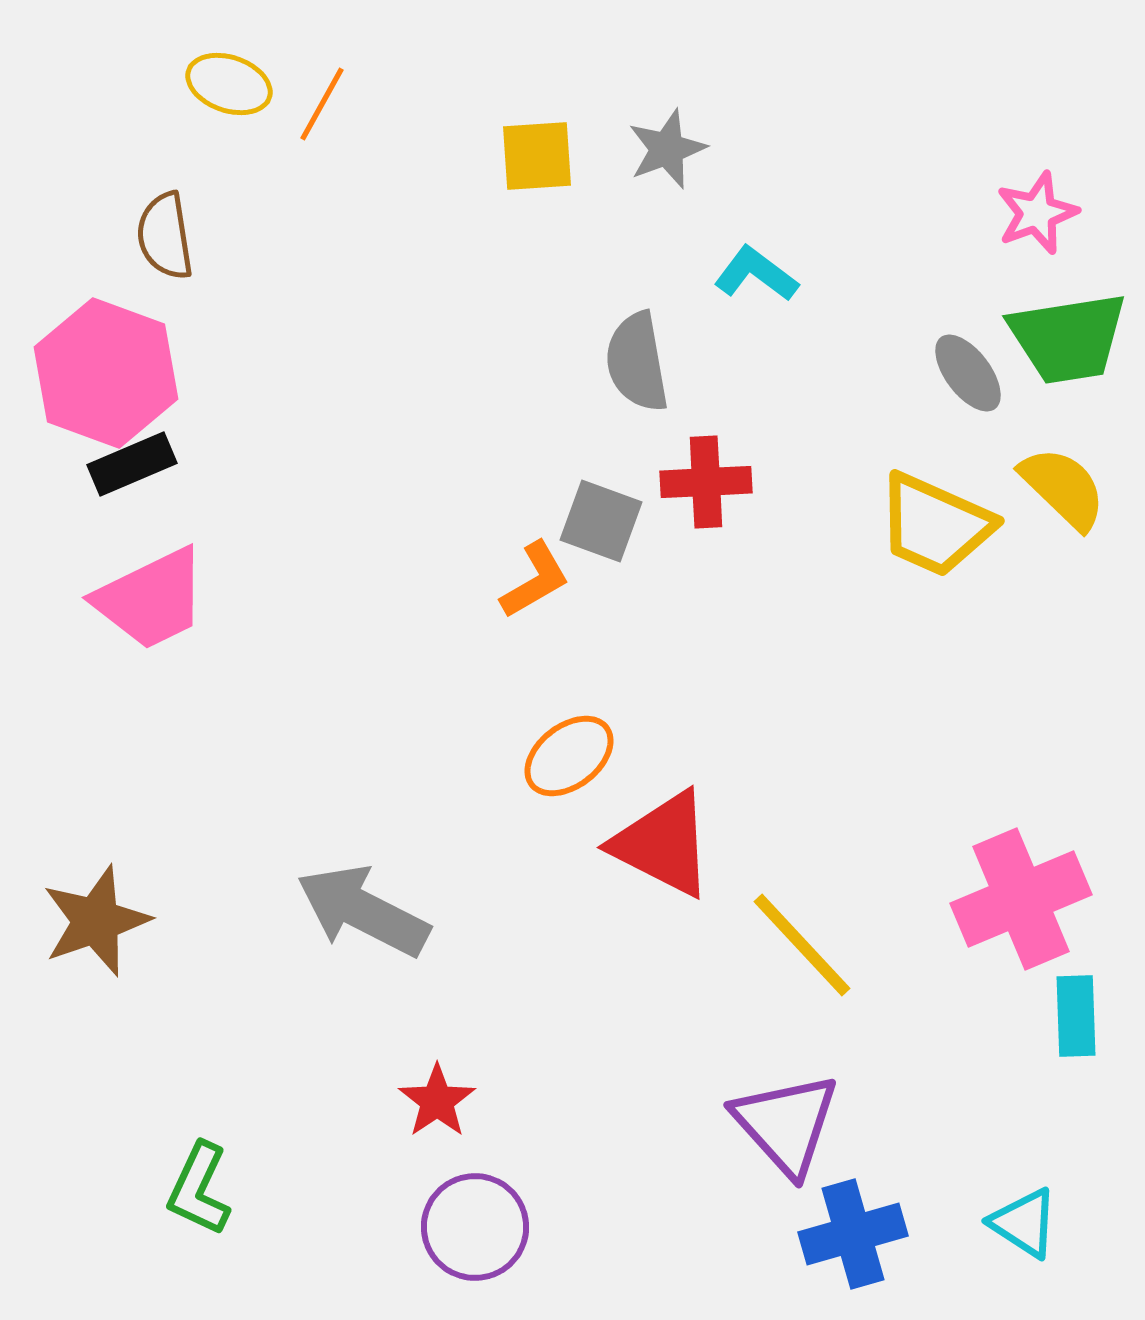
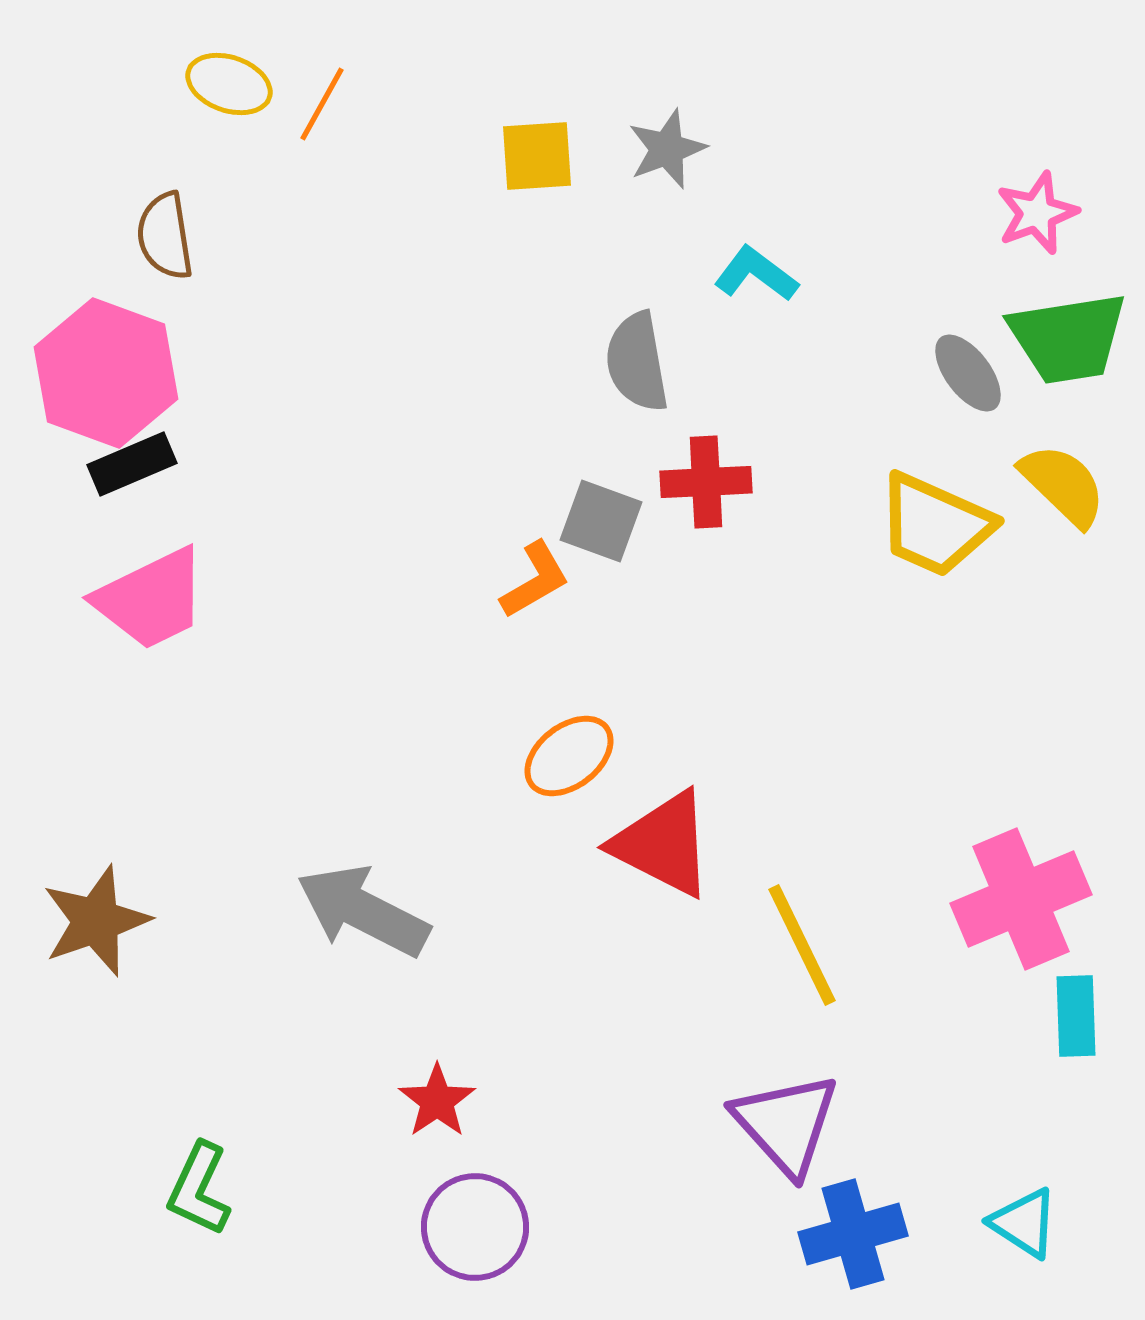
yellow semicircle: moved 3 px up
yellow line: rotated 17 degrees clockwise
